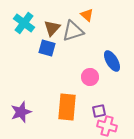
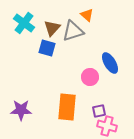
blue ellipse: moved 2 px left, 2 px down
purple star: moved 2 px up; rotated 20 degrees clockwise
